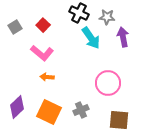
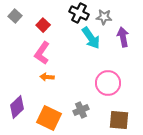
gray star: moved 3 px left
gray square: moved 11 px up; rotated 16 degrees counterclockwise
pink L-shape: rotated 85 degrees clockwise
orange square: moved 6 px down
